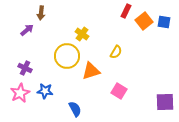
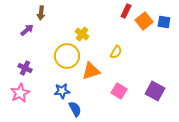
blue star: moved 17 px right; rotated 14 degrees counterclockwise
purple square: moved 10 px left, 11 px up; rotated 30 degrees clockwise
